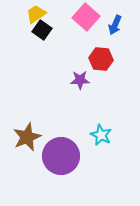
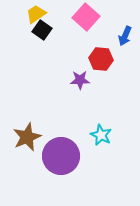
blue arrow: moved 10 px right, 11 px down
